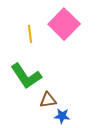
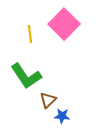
brown triangle: rotated 36 degrees counterclockwise
